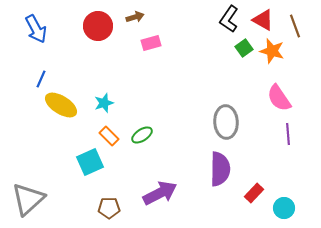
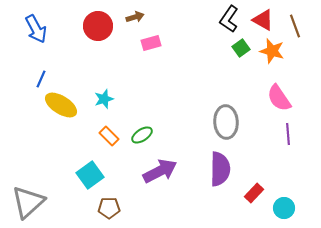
green square: moved 3 px left
cyan star: moved 4 px up
cyan square: moved 13 px down; rotated 12 degrees counterclockwise
purple arrow: moved 22 px up
gray triangle: moved 3 px down
